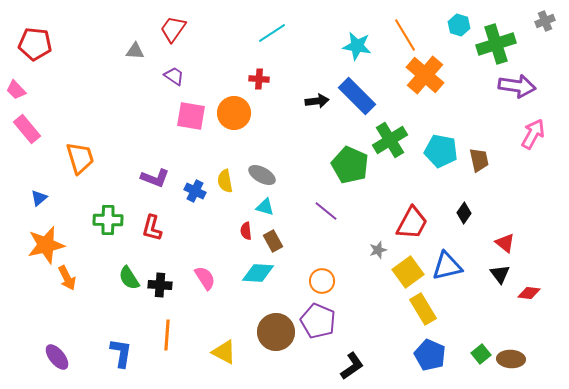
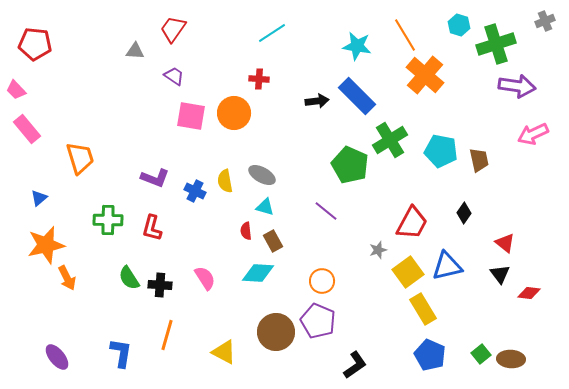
pink arrow at (533, 134): rotated 144 degrees counterclockwise
orange line at (167, 335): rotated 12 degrees clockwise
black L-shape at (352, 366): moved 3 px right, 1 px up
